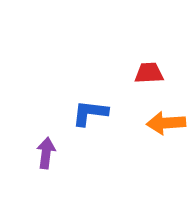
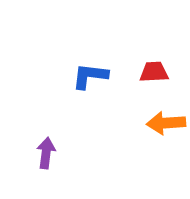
red trapezoid: moved 5 px right, 1 px up
blue L-shape: moved 37 px up
